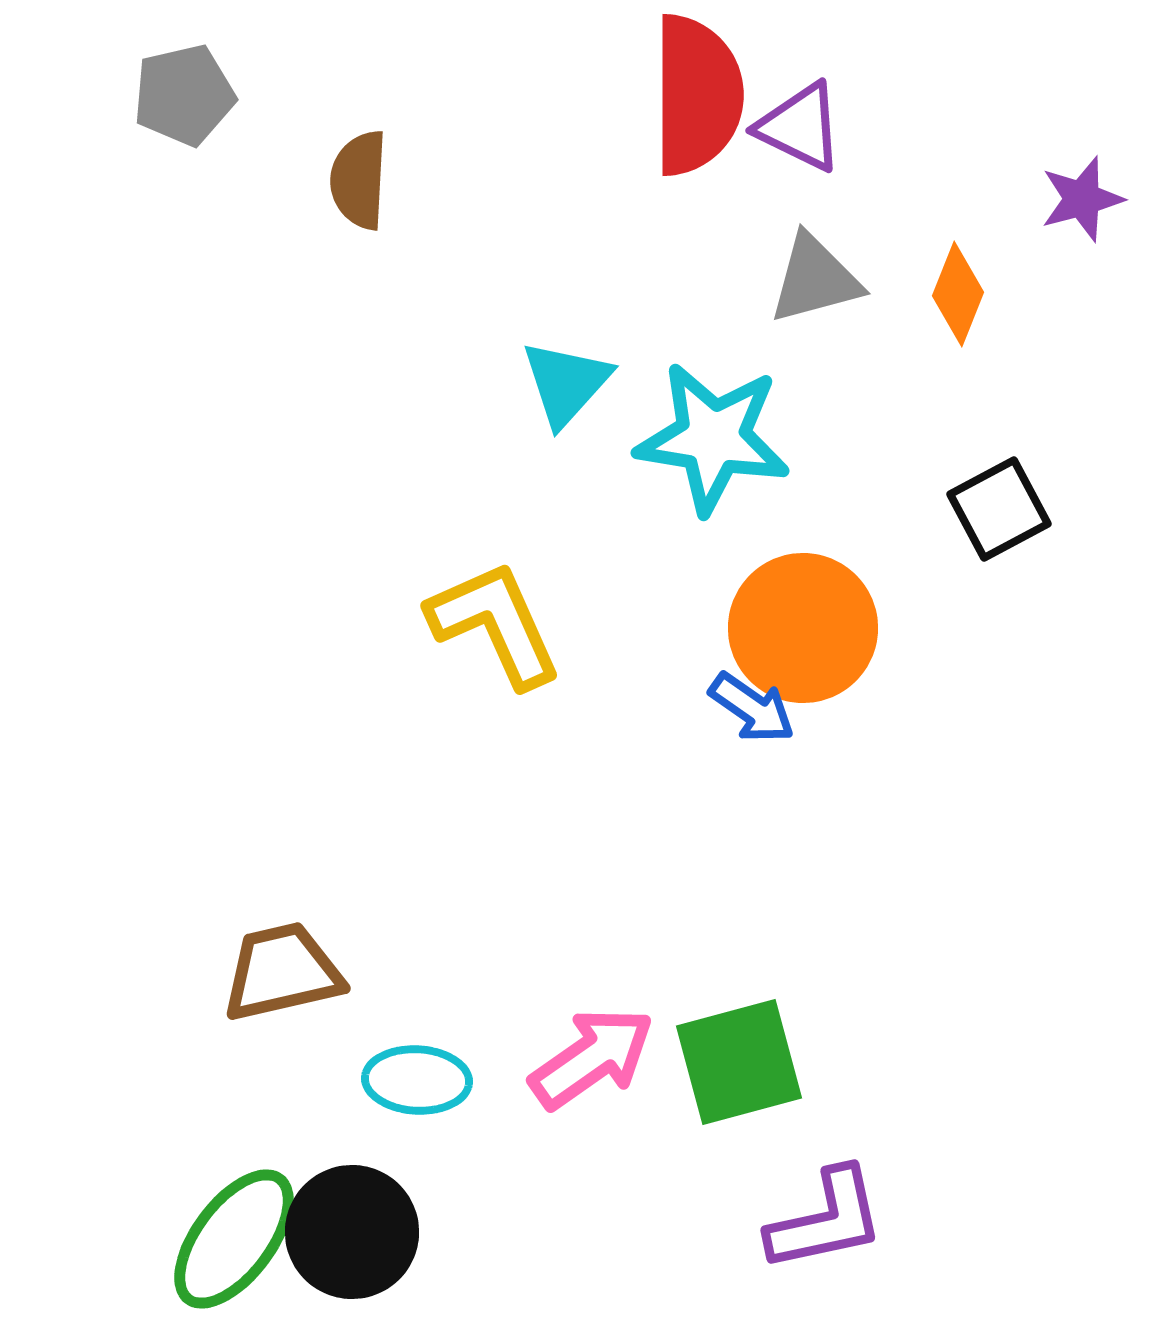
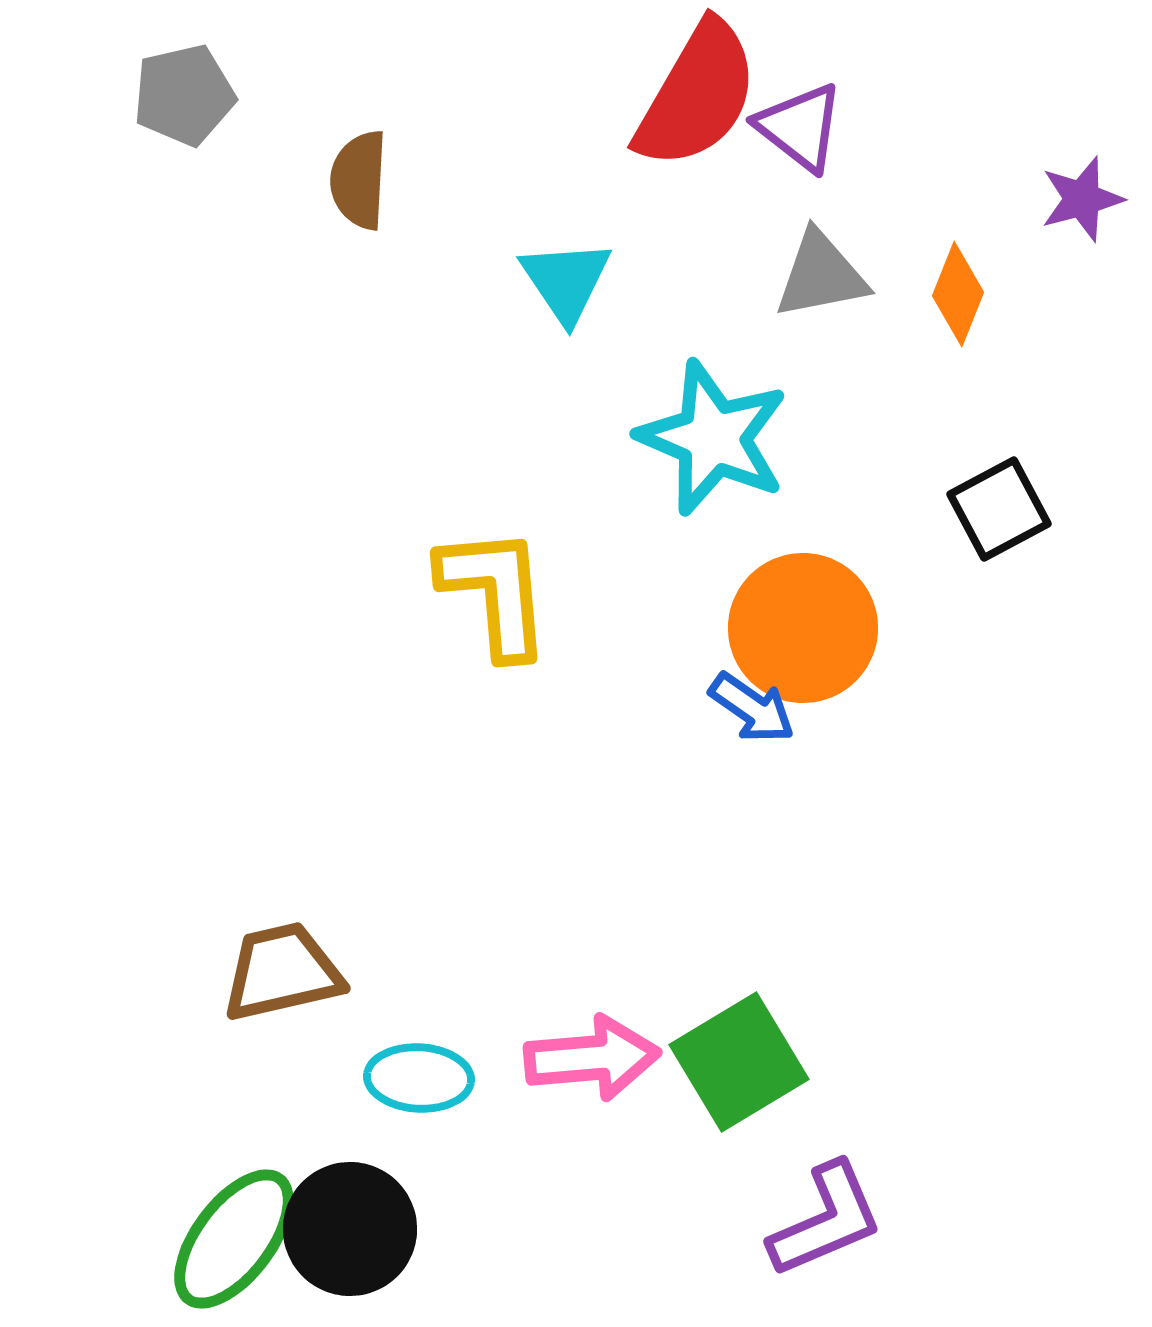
red semicircle: rotated 30 degrees clockwise
purple triangle: rotated 12 degrees clockwise
gray triangle: moved 6 px right, 4 px up; rotated 4 degrees clockwise
cyan triangle: moved 102 px up; rotated 16 degrees counterclockwise
cyan star: rotated 14 degrees clockwise
yellow L-shape: moved 32 px up; rotated 19 degrees clockwise
pink arrow: rotated 30 degrees clockwise
green square: rotated 16 degrees counterclockwise
cyan ellipse: moved 2 px right, 2 px up
purple L-shape: rotated 11 degrees counterclockwise
black circle: moved 2 px left, 3 px up
